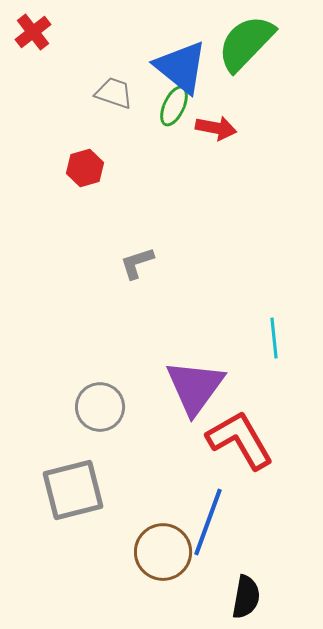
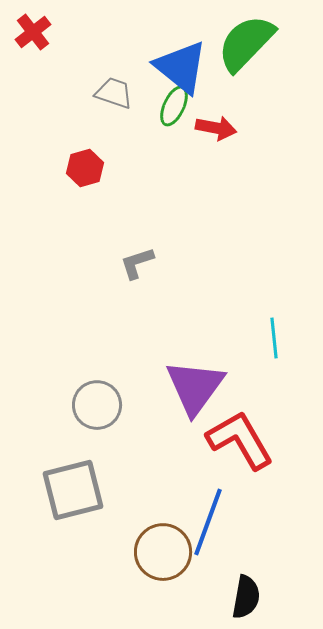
gray circle: moved 3 px left, 2 px up
